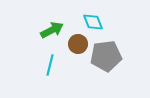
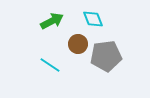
cyan diamond: moved 3 px up
green arrow: moved 9 px up
cyan line: rotated 70 degrees counterclockwise
